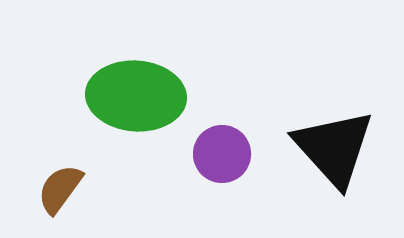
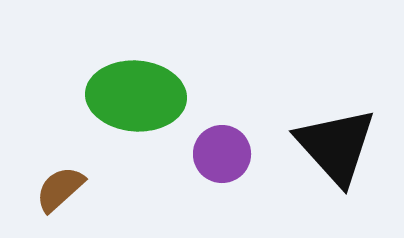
black triangle: moved 2 px right, 2 px up
brown semicircle: rotated 12 degrees clockwise
